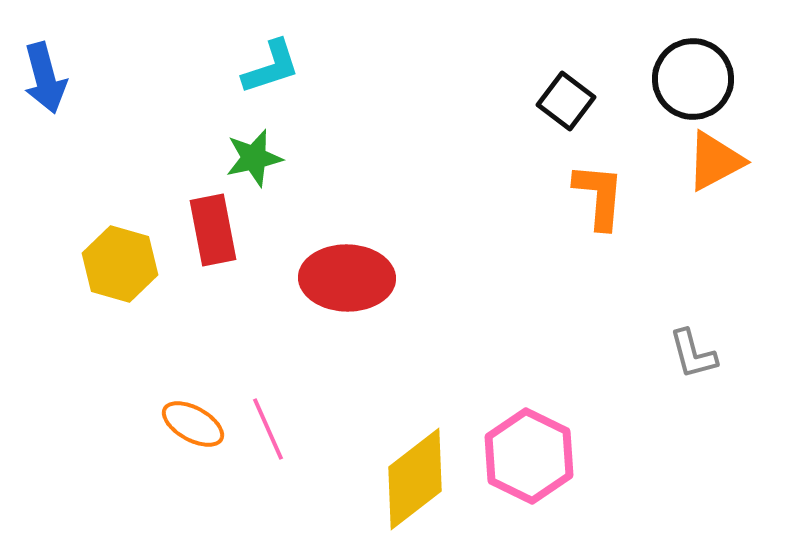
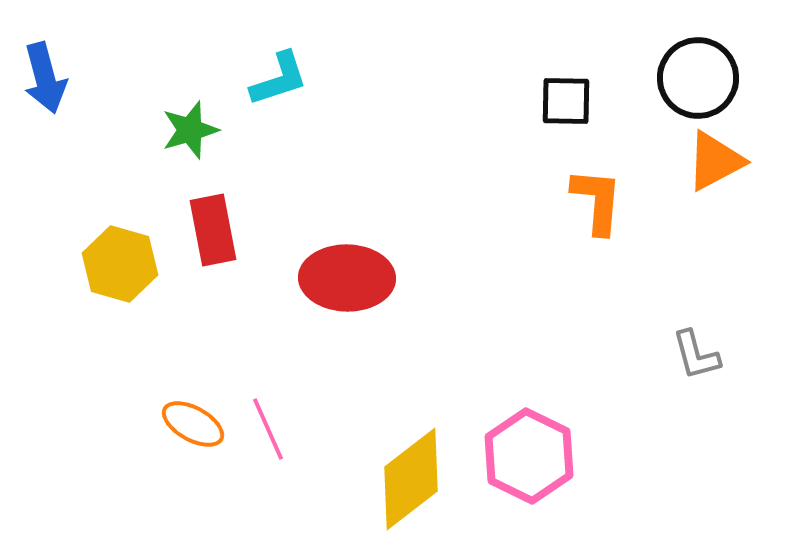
cyan L-shape: moved 8 px right, 12 px down
black circle: moved 5 px right, 1 px up
black square: rotated 36 degrees counterclockwise
green star: moved 64 px left, 28 px up; rotated 4 degrees counterclockwise
orange L-shape: moved 2 px left, 5 px down
gray L-shape: moved 3 px right, 1 px down
yellow diamond: moved 4 px left
